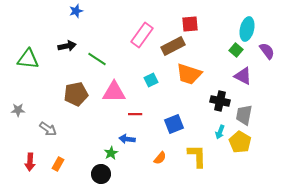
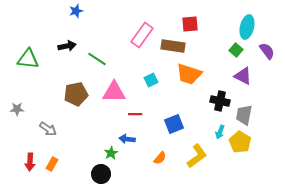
cyan ellipse: moved 2 px up
brown rectangle: rotated 35 degrees clockwise
gray star: moved 1 px left, 1 px up
yellow L-shape: rotated 55 degrees clockwise
orange rectangle: moved 6 px left
